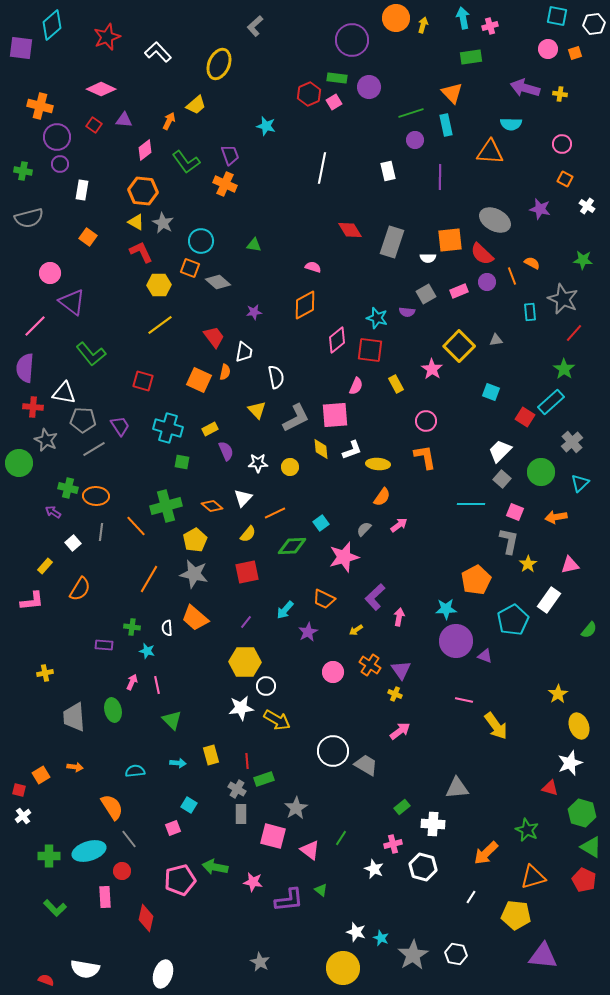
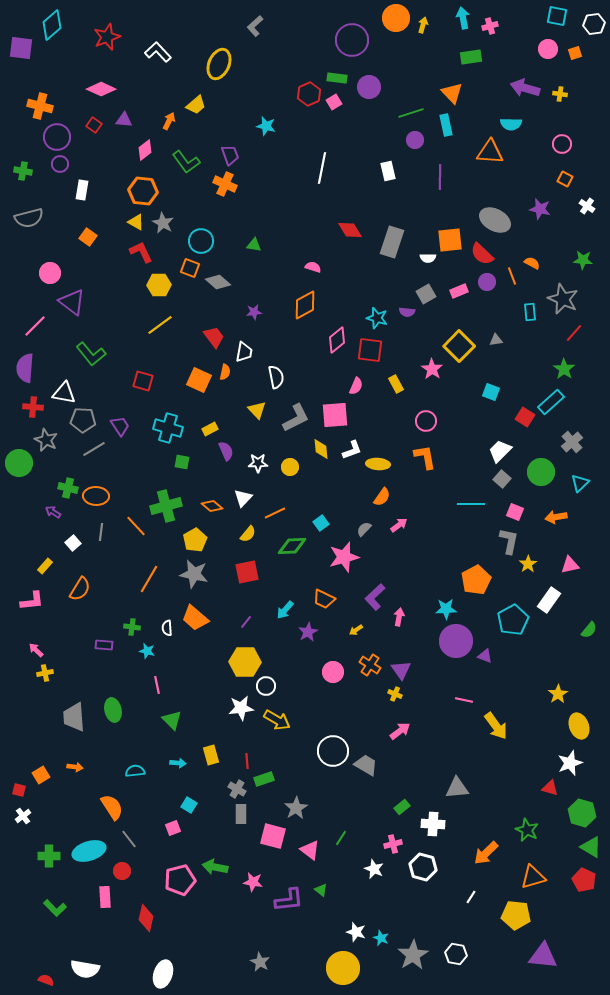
pink arrow at (132, 682): moved 96 px left, 32 px up; rotated 70 degrees counterclockwise
